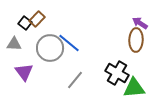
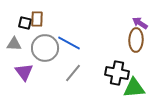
brown rectangle: rotated 42 degrees counterclockwise
black square: rotated 24 degrees counterclockwise
blue line: rotated 10 degrees counterclockwise
gray circle: moved 5 px left
black cross: rotated 20 degrees counterclockwise
gray line: moved 2 px left, 7 px up
